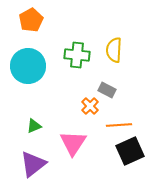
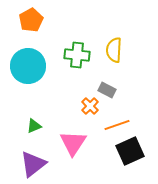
orange line: moved 2 px left; rotated 15 degrees counterclockwise
